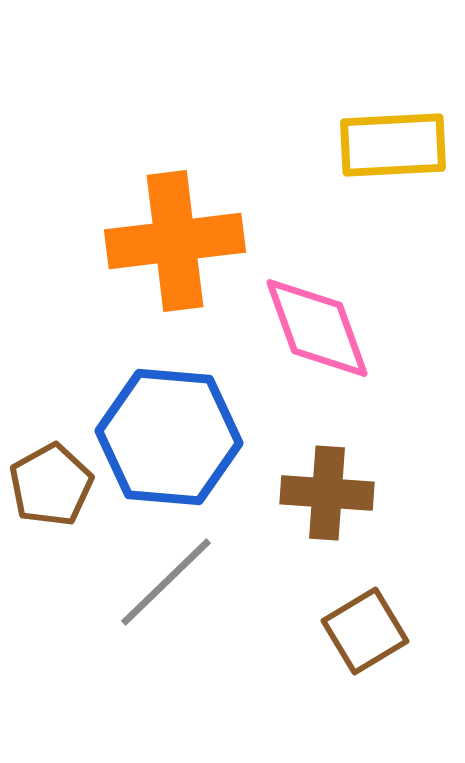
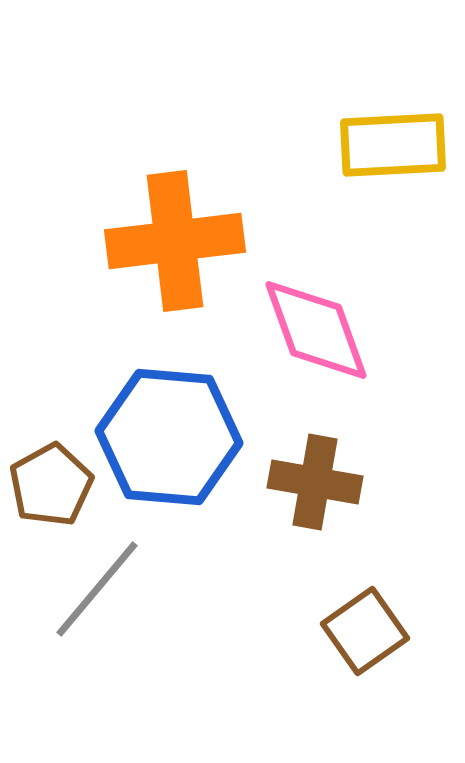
pink diamond: moved 1 px left, 2 px down
brown cross: moved 12 px left, 11 px up; rotated 6 degrees clockwise
gray line: moved 69 px left, 7 px down; rotated 6 degrees counterclockwise
brown square: rotated 4 degrees counterclockwise
